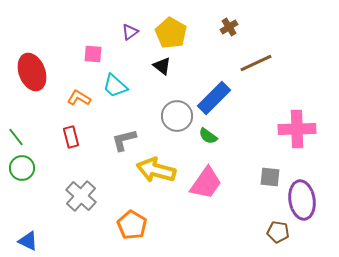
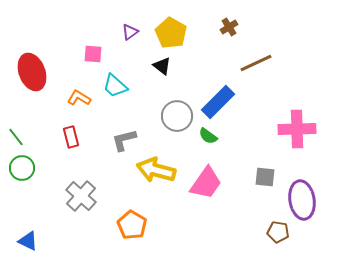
blue rectangle: moved 4 px right, 4 px down
gray square: moved 5 px left
